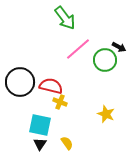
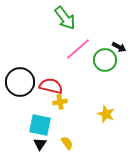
yellow cross: rotated 32 degrees counterclockwise
